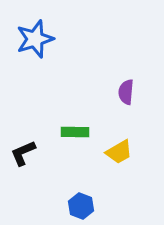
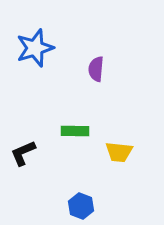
blue star: moved 9 px down
purple semicircle: moved 30 px left, 23 px up
green rectangle: moved 1 px up
yellow trapezoid: rotated 36 degrees clockwise
